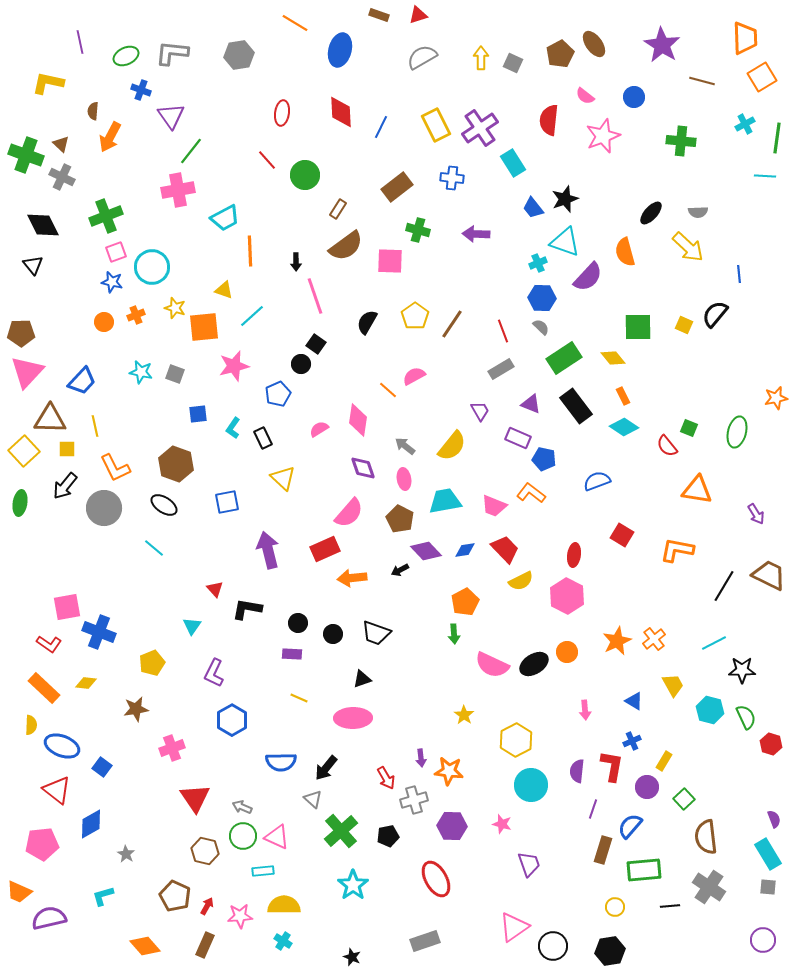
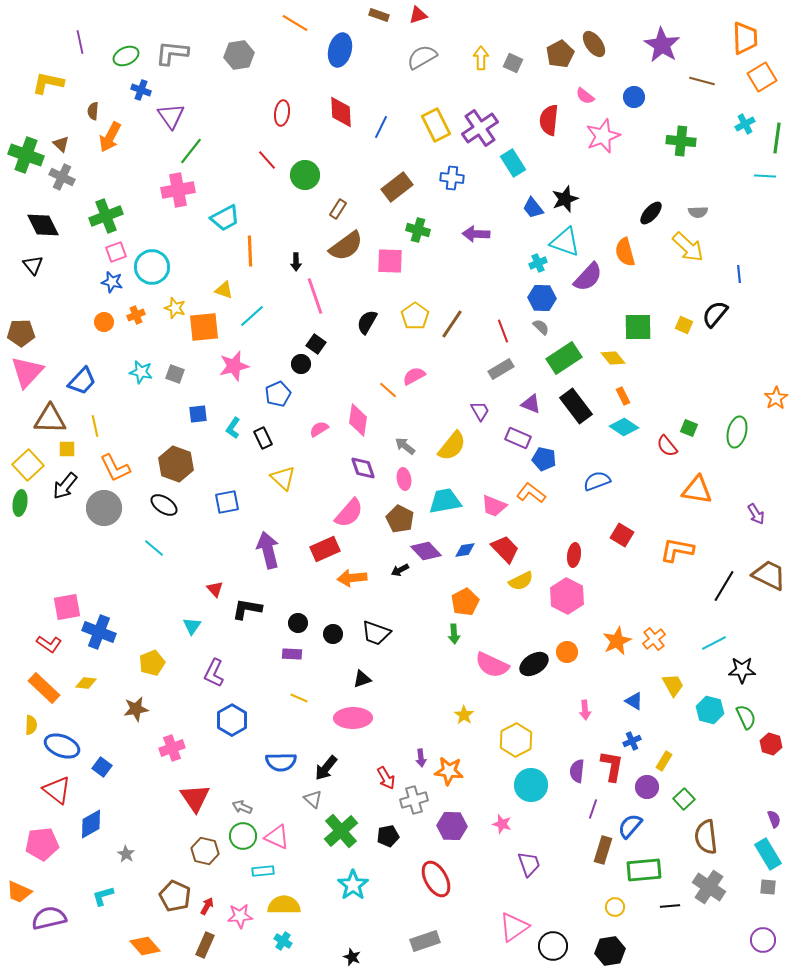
orange star at (776, 398): rotated 20 degrees counterclockwise
yellow square at (24, 451): moved 4 px right, 14 px down
